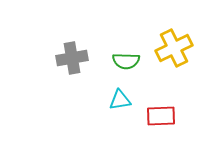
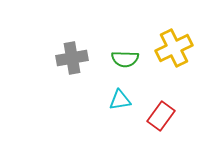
green semicircle: moved 1 px left, 2 px up
red rectangle: rotated 52 degrees counterclockwise
